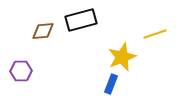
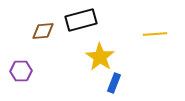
yellow line: rotated 15 degrees clockwise
yellow star: moved 22 px left; rotated 16 degrees counterclockwise
blue rectangle: moved 3 px right, 1 px up
